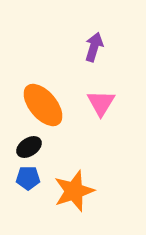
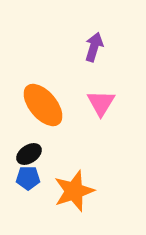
black ellipse: moved 7 px down
